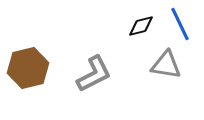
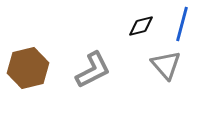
blue line: moved 2 px right; rotated 40 degrees clockwise
gray triangle: rotated 40 degrees clockwise
gray L-shape: moved 1 px left, 4 px up
